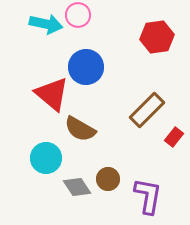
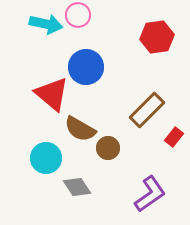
brown circle: moved 31 px up
purple L-shape: moved 2 px right, 2 px up; rotated 45 degrees clockwise
